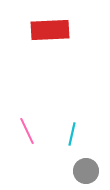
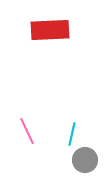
gray circle: moved 1 px left, 11 px up
